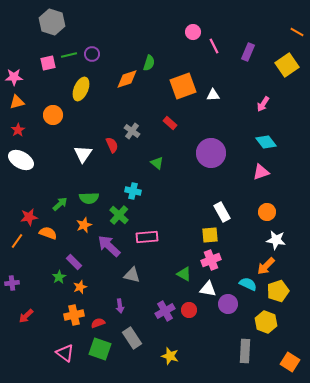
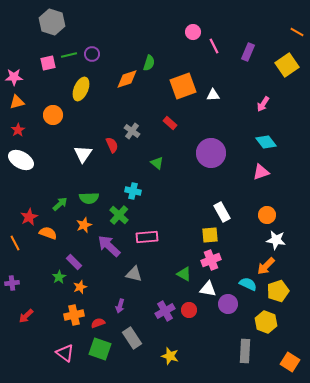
orange circle at (267, 212): moved 3 px down
red star at (29, 217): rotated 18 degrees counterclockwise
orange line at (17, 241): moved 2 px left, 2 px down; rotated 63 degrees counterclockwise
gray triangle at (132, 275): moved 2 px right, 1 px up
purple arrow at (120, 306): rotated 24 degrees clockwise
